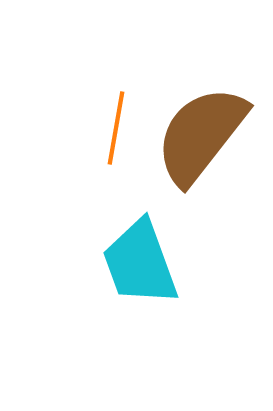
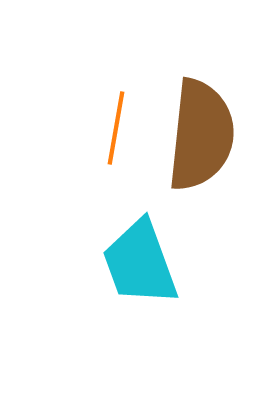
brown semicircle: rotated 148 degrees clockwise
